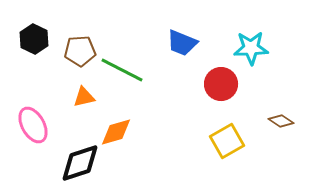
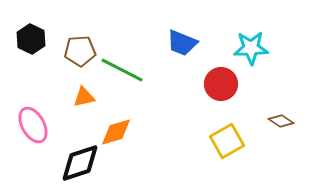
black hexagon: moved 3 px left
